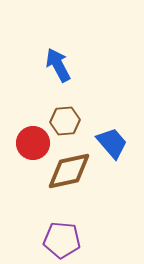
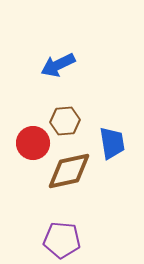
blue arrow: rotated 88 degrees counterclockwise
blue trapezoid: rotated 32 degrees clockwise
